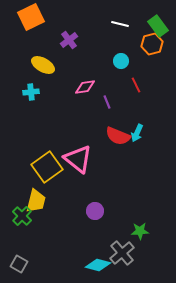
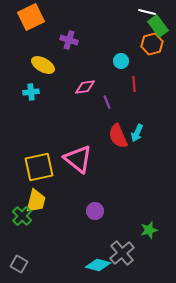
white line: moved 27 px right, 12 px up
purple cross: rotated 36 degrees counterclockwise
red line: moved 2 px left, 1 px up; rotated 21 degrees clockwise
red semicircle: rotated 45 degrees clockwise
yellow square: moved 8 px left; rotated 24 degrees clockwise
green star: moved 9 px right, 1 px up; rotated 12 degrees counterclockwise
